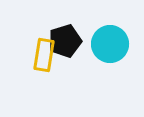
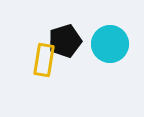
yellow rectangle: moved 5 px down
